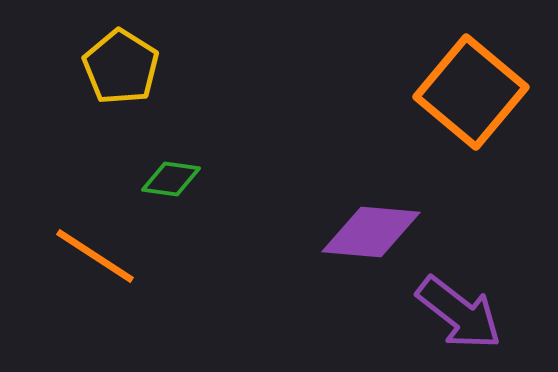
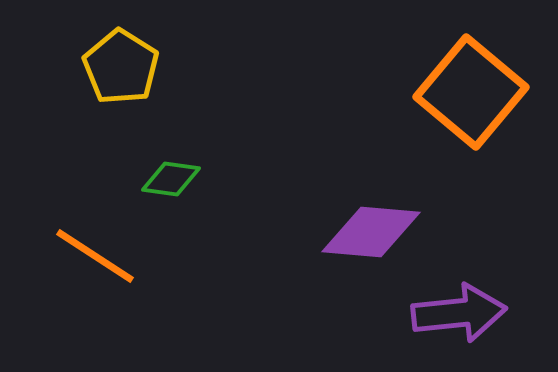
purple arrow: rotated 44 degrees counterclockwise
